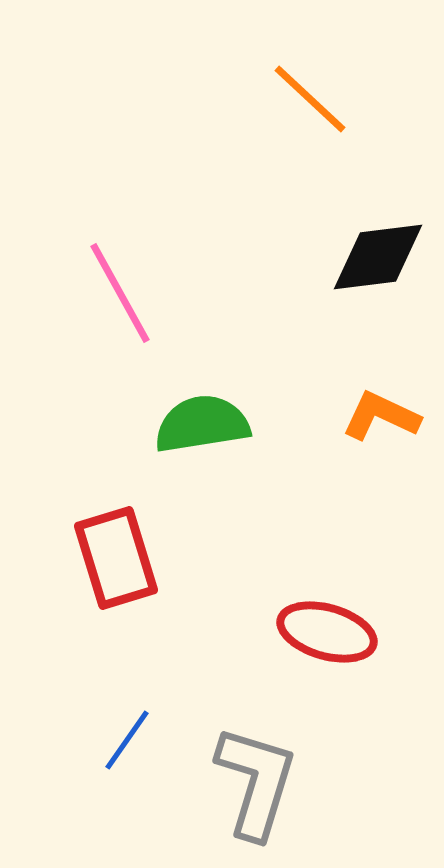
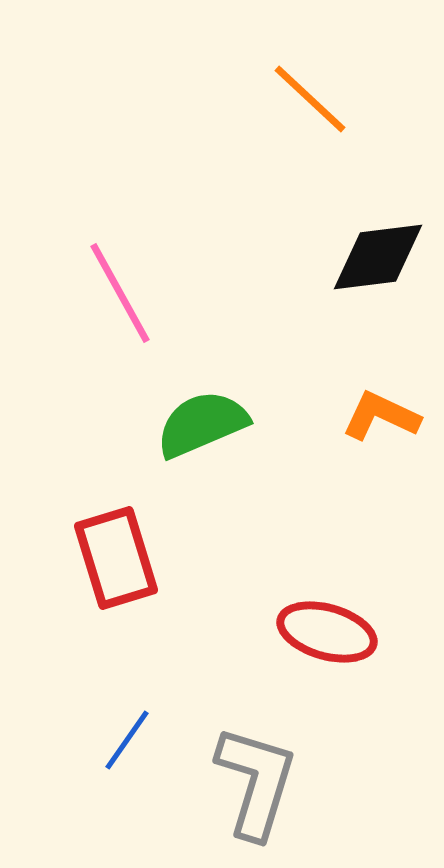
green semicircle: rotated 14 degrees counterclockwise
